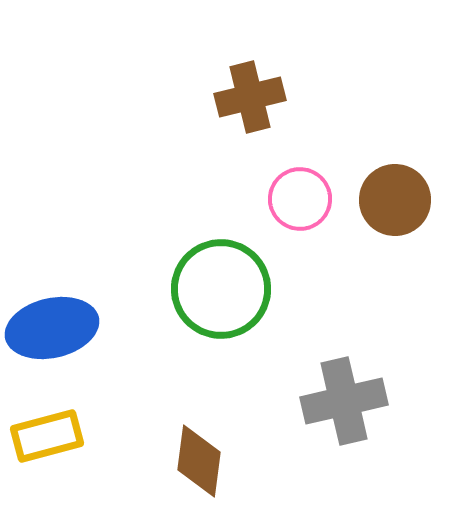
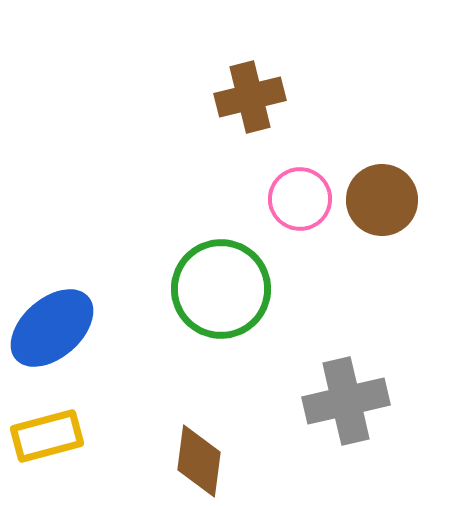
brown circle: moved 13 px left
blue ellipse: rotated 28 degrees counterclockwise
gray cross: moved 2 px right
